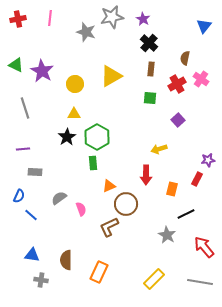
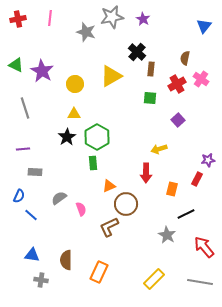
black cross at (149, 43): moved 12 px left, 9 px down
red arrow at (146, 175): moved 2 px up
